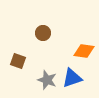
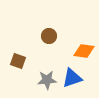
brown circle: moved 6 px right, 3 px down
gray star: rotated 24 degrees counterclockwise
